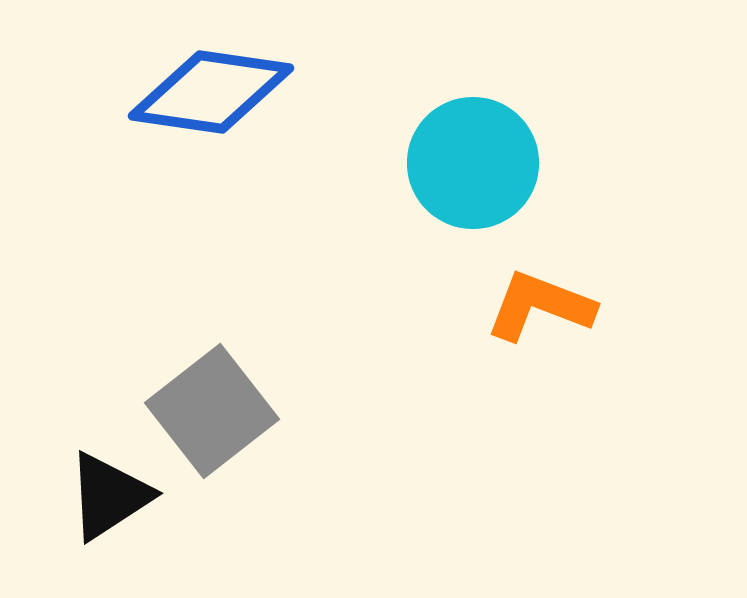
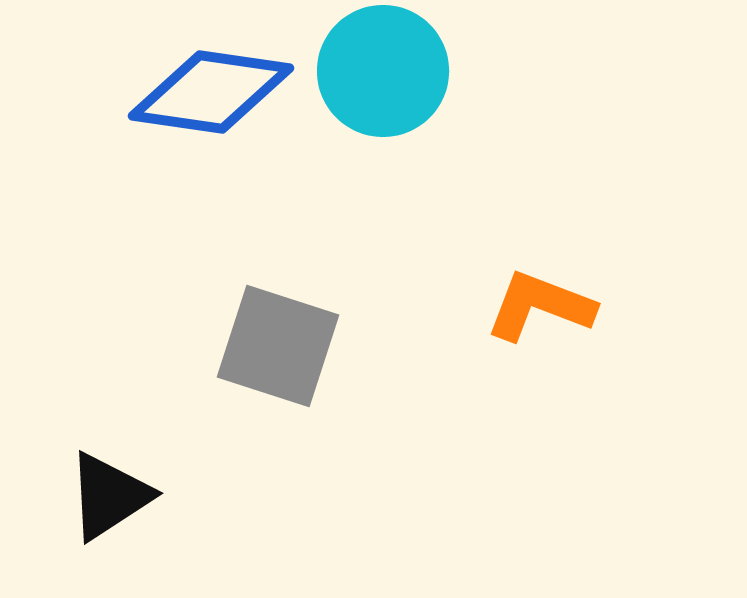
cyan circle: moved 90 px left, 92 px up
gray square: moved 66 px right, 65 px up; rotated 34 degrees counterclockwise
